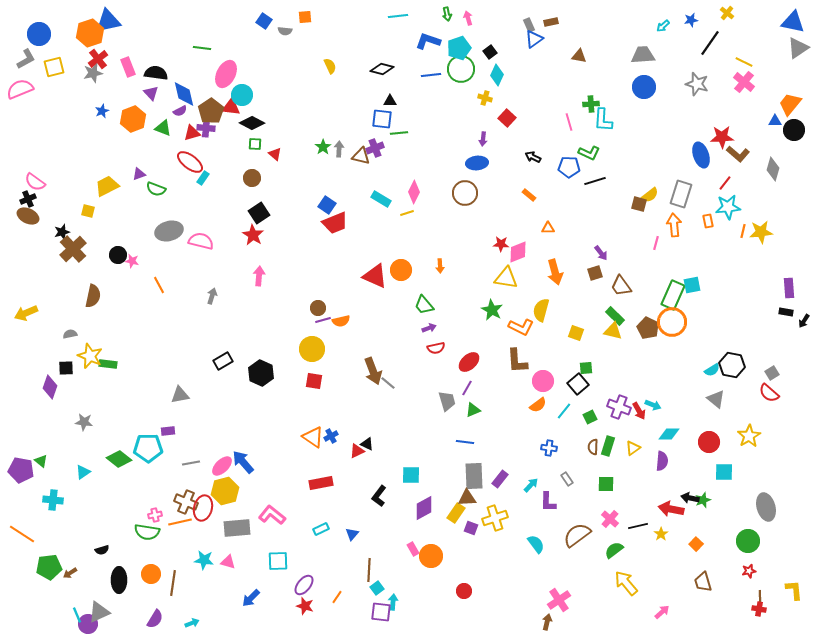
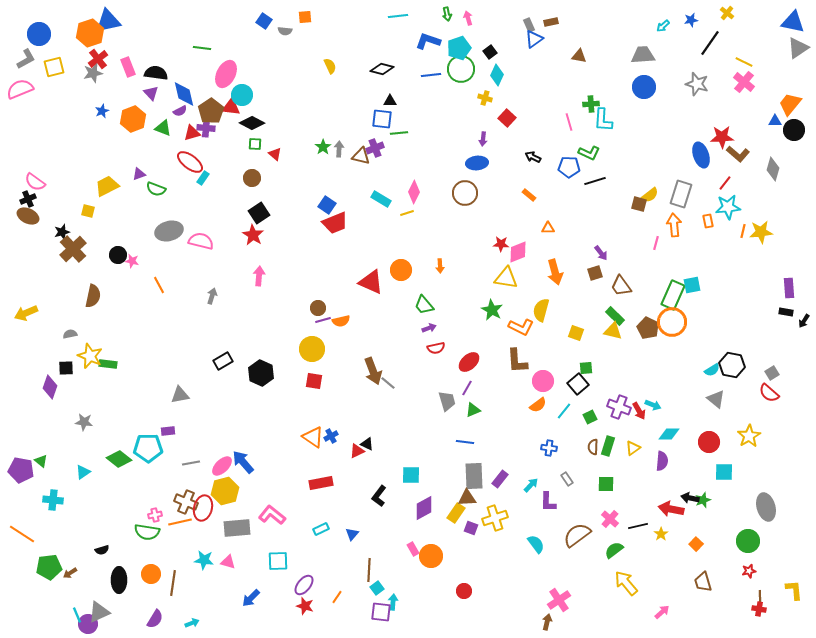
red triangle at (375, 276): moved 4 px left, 6 px down
